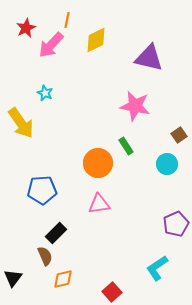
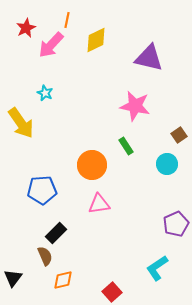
orange circle: moved 6 px left, 2 px down
orange diamond: moved 1 px down
